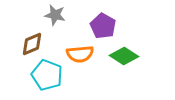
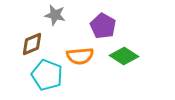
orange semicircle: moved 2 px down
